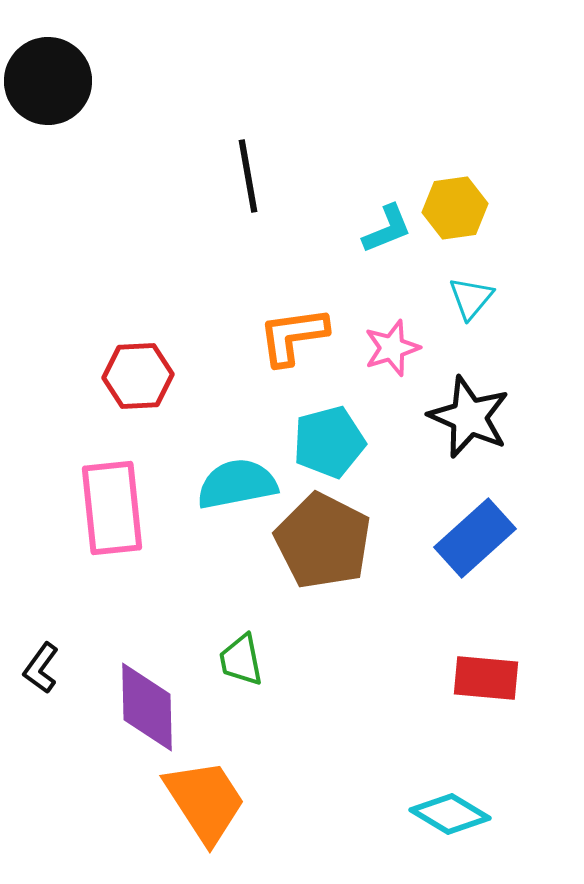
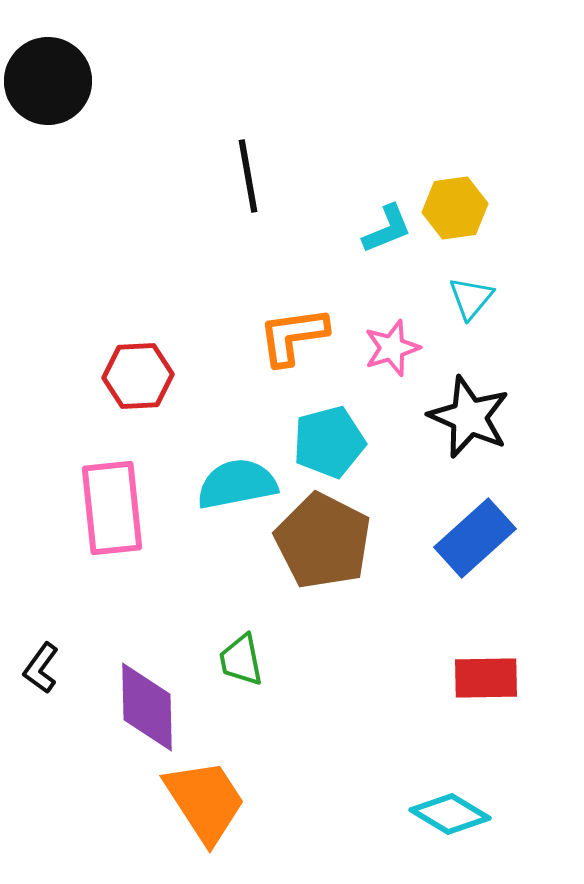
red rectangle: rotated 6 degrees counterclockwise
